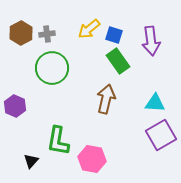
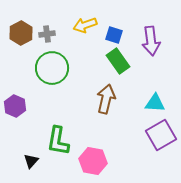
yellow arrow: moved 4 px left, 4 px up; rotated 20 degrees clockwise
pink hexagon: moved 1 px right, 2 px down
